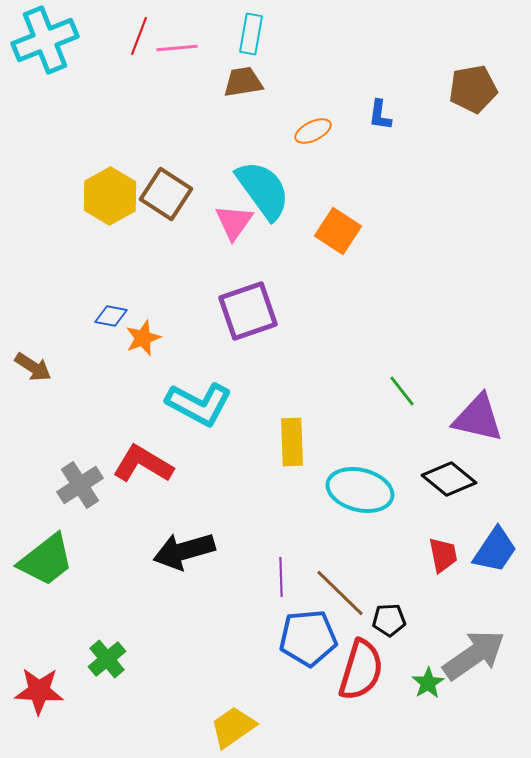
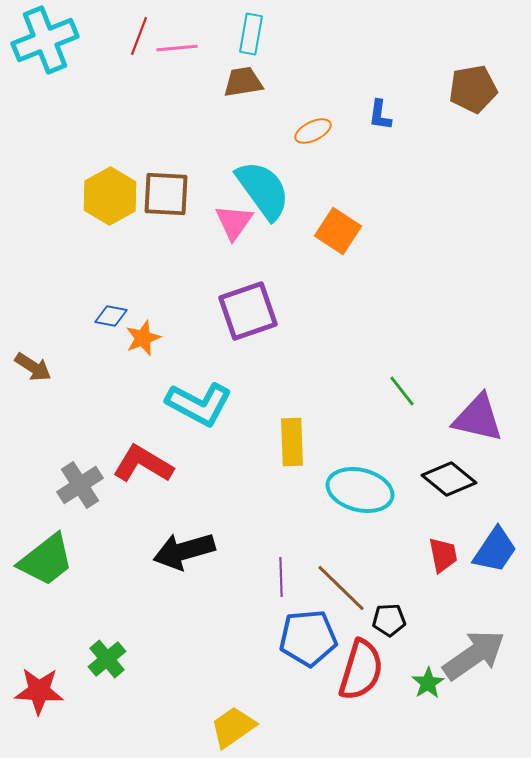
brown square: rotated 30 degrees counterclockwise
brown line: moved 1 px right, 5 px up
